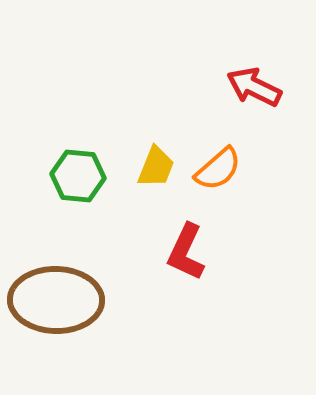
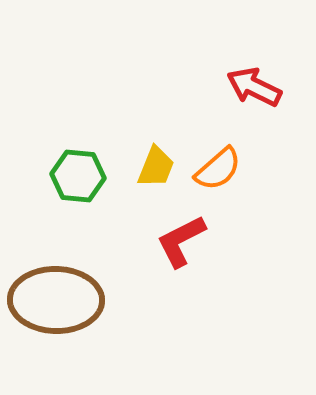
red L-shape: moved 5 px left, 11 px up; rotated 38 degrees clockwise
